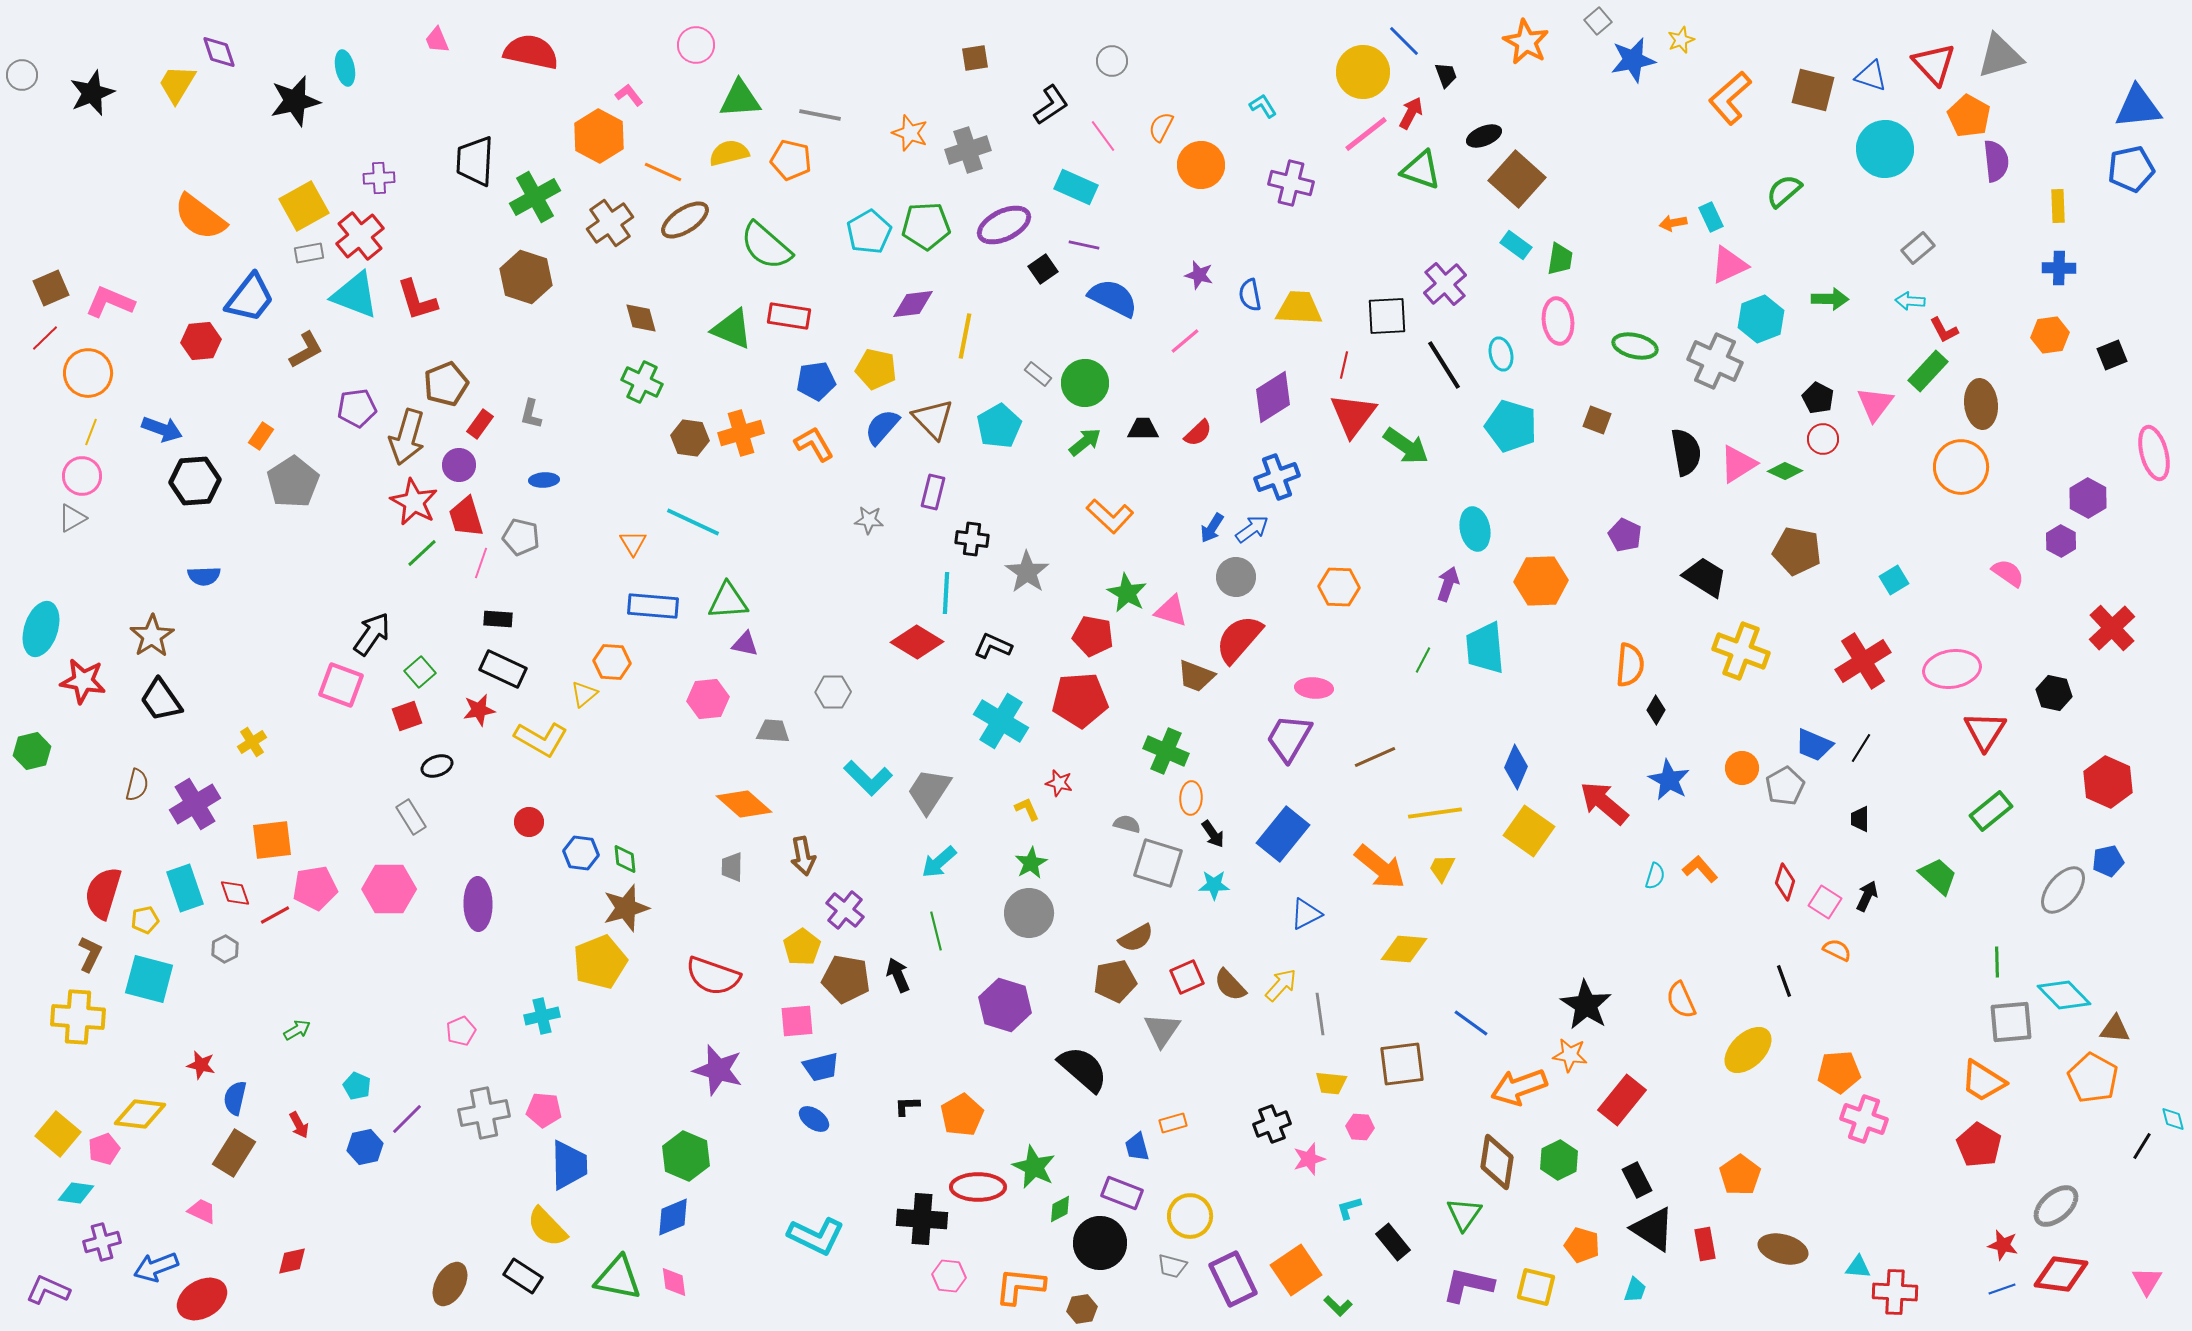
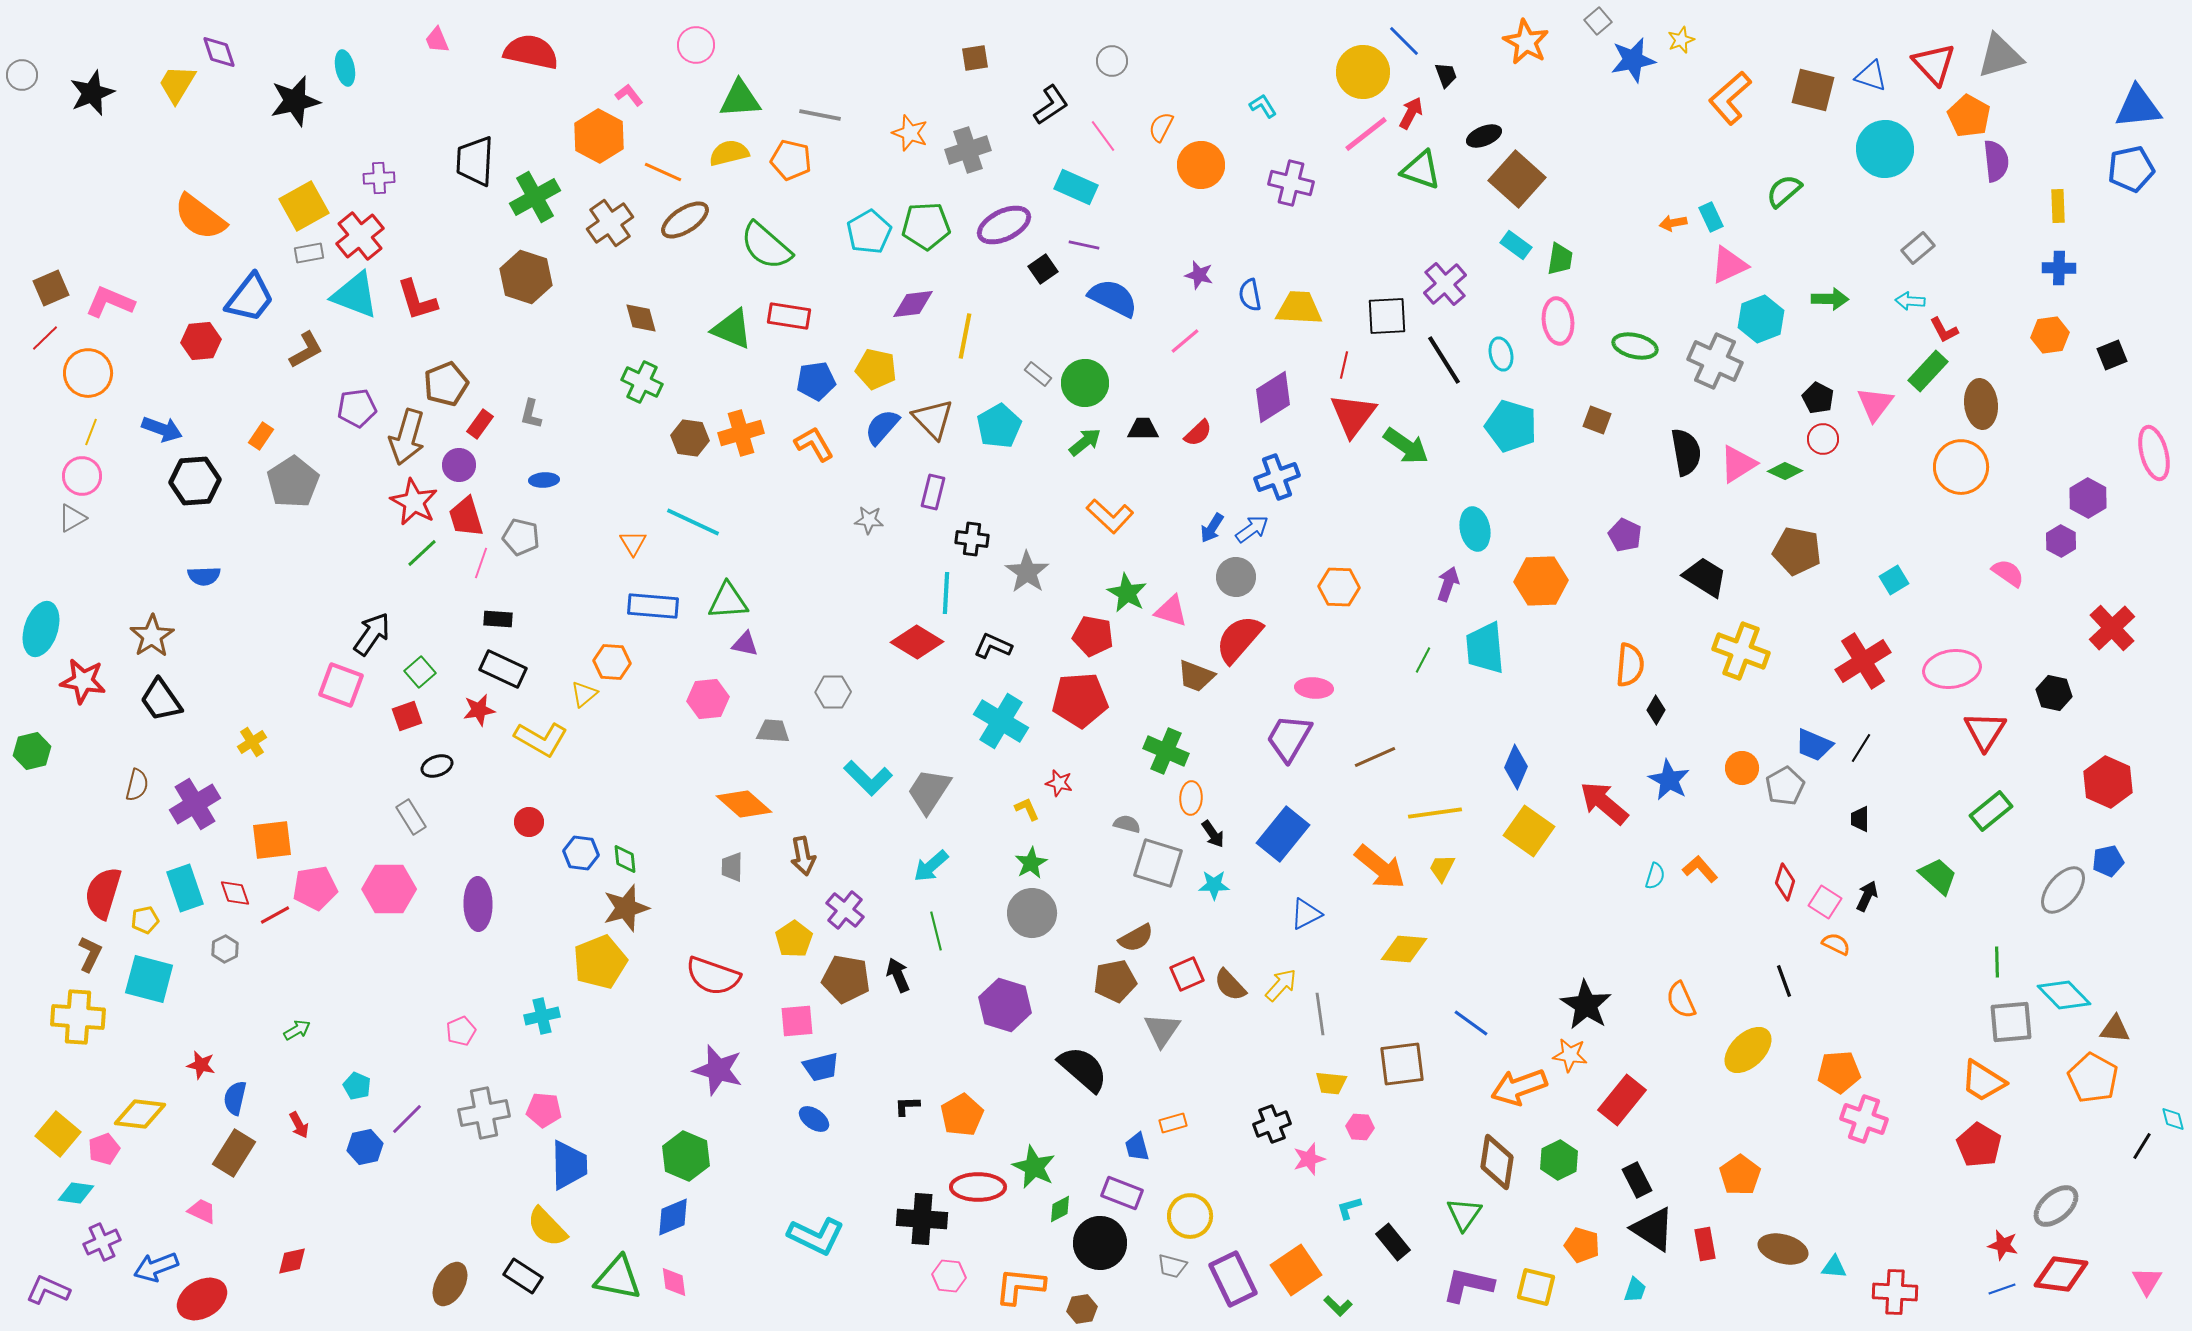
black line at (1444, 365): moved 5 px up
cyan arrow at (939, 862): moved 8 px left, 4 px down
gray circle at (1029, 913): moved 3 px right
yellow pentagon at (802, 947): moved 8 px left, 8 px up
orange semicircle at (1837, 950): moved 1 px left, 6 px up
red square at (1187, 977): moved 3 px up
purple cross at (102, 1242): rotated 9 degrees counterclockwise
cyan triangle at (1858, 1267): moved 24 px left
